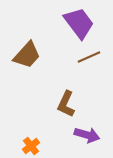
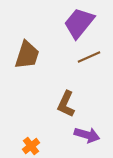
purple trapezoid: rotated 104 degrees counterclockwise
brown trapezoid: rotated 24 degrees counterclockwise
